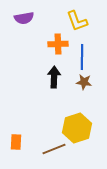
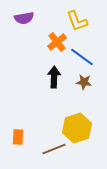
orange cross: moved 1 px left, 2 px up; rotated 36 degrees counterclockwise
blue line: rotated 55 degrees counterclockwise
orange rectangle: moved 2 px right, 5 px up
